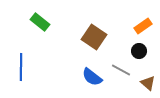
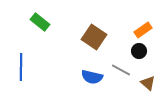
orange rectangle: moved 4 px down
blue semicircle: rotated 25 degrees counterclockwise
